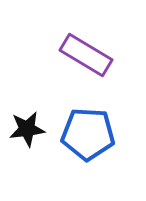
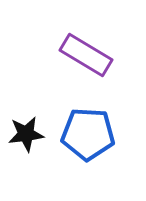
black star: moved 1 px left, 5 px down
